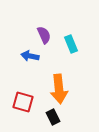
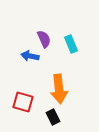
purple semicircle: moved 4 px down
